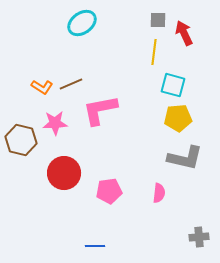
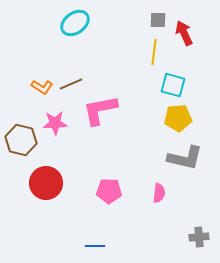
cyan ellipse: moved 7 px left
red circle: moved 18 px left, 10 px down
pink pentagon: rotated 10 degrees clockwise
